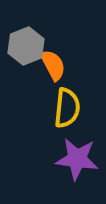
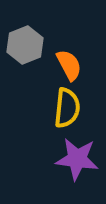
gray hexagon: moved 1 px left, 1 px up
orange semicircle: moved 16 px right
